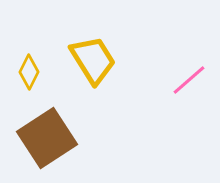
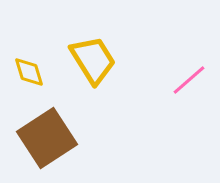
yellow diamond: rotated 44 degrees counterclockwise
